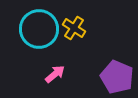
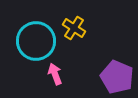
cyan circle: moved 3 px left, 12 px down
pink arrow: rotated 70 degrees counterclockwise
